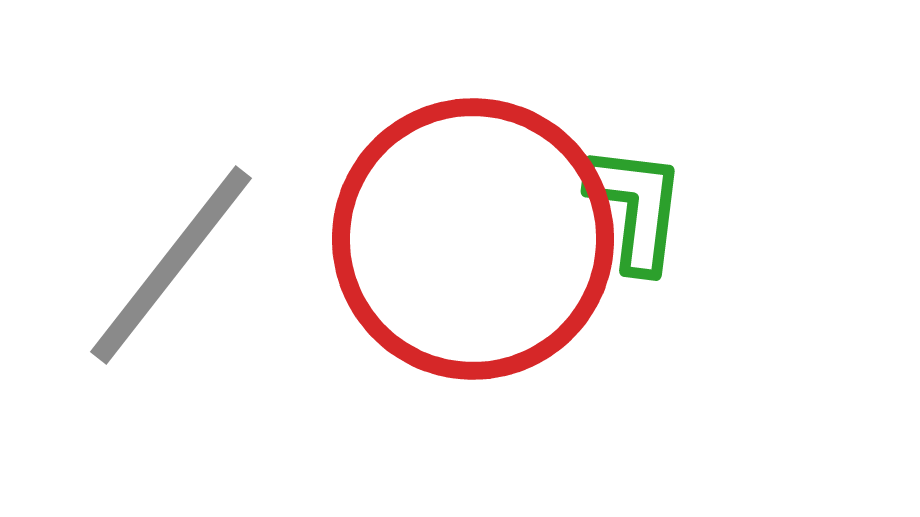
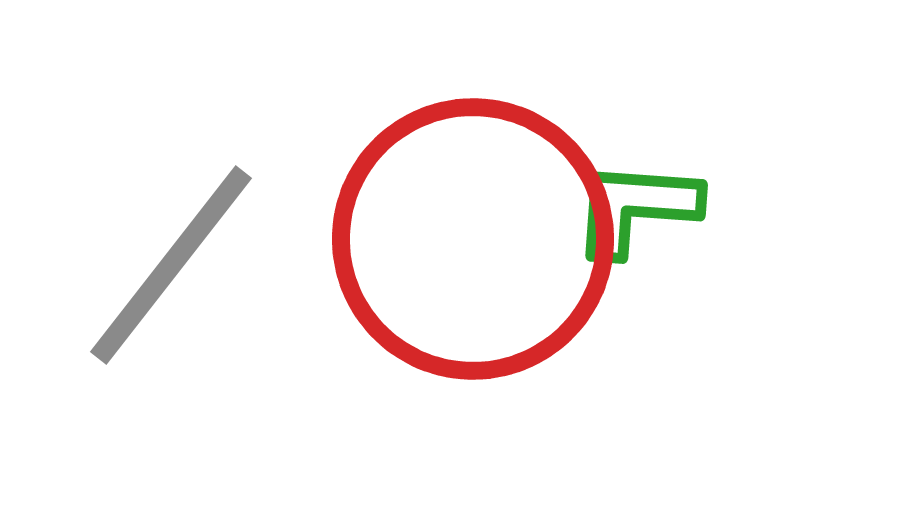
green L-shape: rotated 93 degrees counterclockwise
